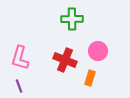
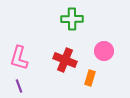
pink circle: moved 6 px right
pink L-shape: moved 1 px left
